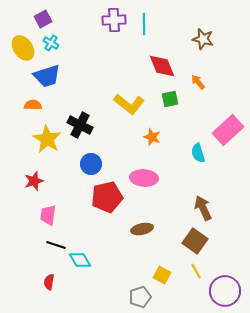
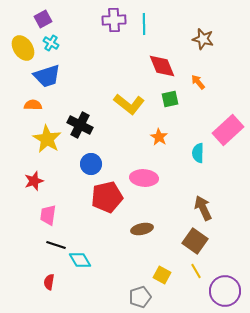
orange star: moved 7 px right; rotated 12 degrees clockwise
cyan semicircle: rotated 18 degrees clockwise
